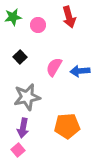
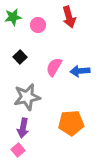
orange pentagon: moved 4 px right, 3 px up
